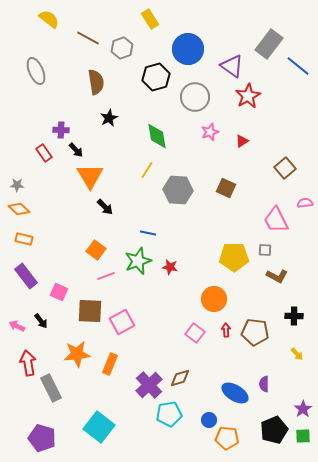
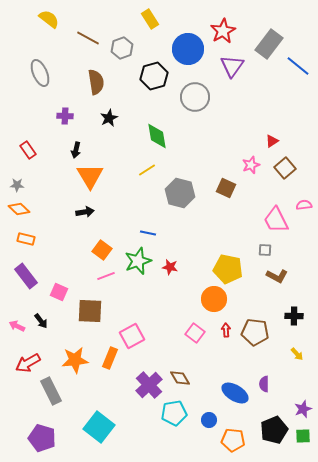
purple triangle at (232, 66): rotated 30 degrees clockwise
gray ellipse at (36, 71): moved 4 px right, 2 px down
black hexagon at (156, 77): moved 2 px left, 1 px up
red star at (248, 96): moved 25 px left, 65 px up
purple cross at (61, 130): moved 4 px right, 14 px up
pink star at (210, 132): moved 41 px right, 33 px down
red triangle at (242, 141): moved 30 px right
black arrow at (76, 150): rotated 56 degrees clockwise
red rectangle at (44, 153): moved 16 px left, 3 px up
yellow line at (147, 170): rotated 24 degrees clockwise
gray hexagon at (178, 190): moved 2 px right, 3 px down; rotated 12 degrees clockwise
pink semicircle at (305, 203): moved 1 px left, 2 px down
black arrow at (105, 207): moved 20 px left, 5 px down; rotated 54 degrees counterclockwise
orange rectangle at (24, 239): moved 2 px right
orange square at (96, 250): moved 6 px right
yellow pentagon at (234, 257): moved 6 px left, 12 px down; rotated 12 degrees clockwise
pink square at (122, 322): moved 10 px right, 14 px down
orange star at (77, 354): moved 2 px left, 6 px down
red arrow at (28, 363): rotated 110 degrees counterclockwise
orange rectangle at (110, 364): moved 6 px up
brown diamond at (180, 378): rotated 75 degrees clockwise
gray rectangle at (51, 388): moved 3 px down
purple star at (303, 409): rotated 12 degrees clockwise
cyan pentagon at (169, 414): moved 5 px right, 1 px up
orange pentagon at (227, 438): moved 6 px right, 2 px down
